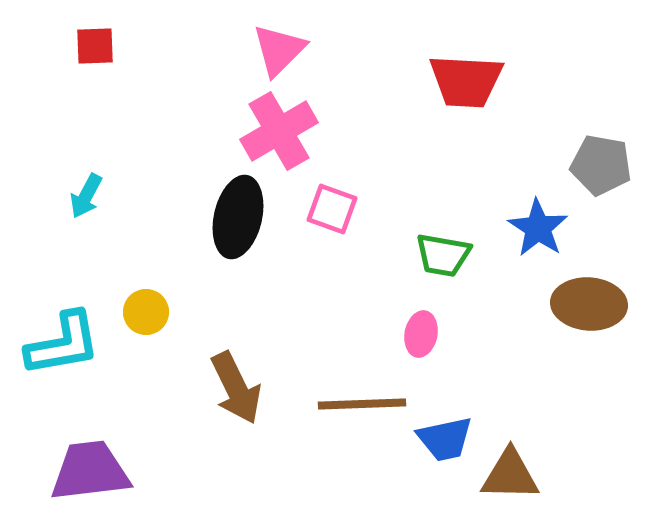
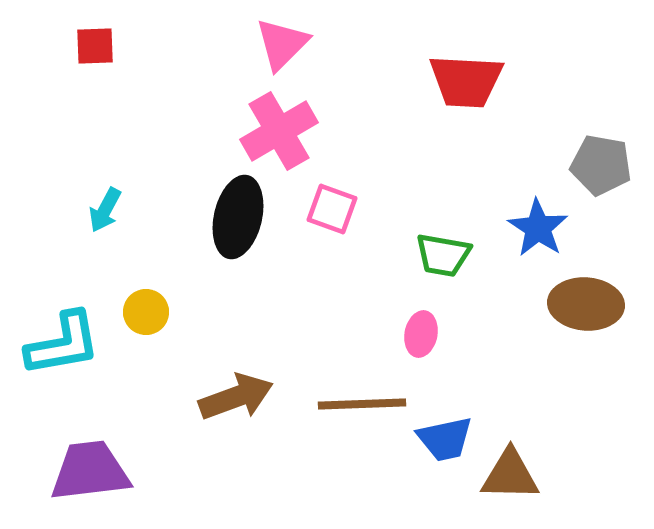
pink triangle: moved 3 px right, 6 px up
cyan arrow: moved 19 px right, 14 px down
brown ellipse: moved 3 px left
brown arrow: moved 9 px down; rotated 84 degrees counterclockwise
